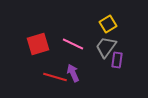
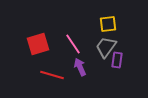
yellow square: rotated 24 degrees clockwise
pink line: rotated 30 degrees clockwise
purple arrow: moved 7 px right, 6 px up
red line: moved 3 px left, 2 px up
